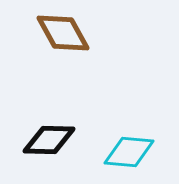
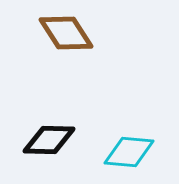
brown diamond: moved 3 px right; rotated 4 degrees counterclockwise
